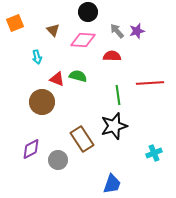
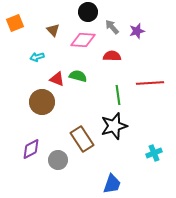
gray arrow: moved 5 px left, 4 px up
cyan arrow: rotated 88 degrees clockwise
